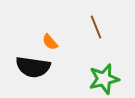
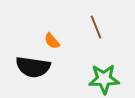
orange semicircle: moved 2 px right, 1 px up
green star: rotated 12 degrees clockwise
